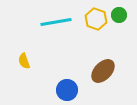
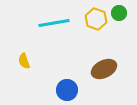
green circle: moved 2 px up
cyan line: moved 2 px left, 1 px down
brown ellipse: moved 1 px right, 2 px up; rotated 20 degrees clockwise
